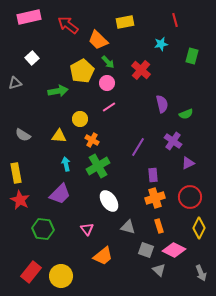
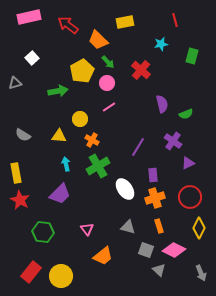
white ellipse at (109, 201): moved 16 px right, 12 px up
green hexagon at (43, 229): moved 3 px down
